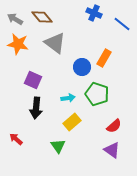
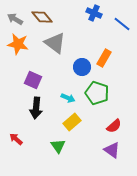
green pentagon: moved 1 px up
cyan arrow: rotated 32 degrees clockwise
